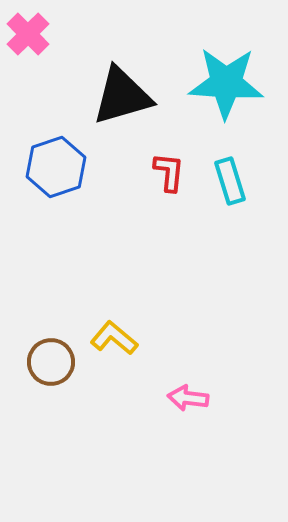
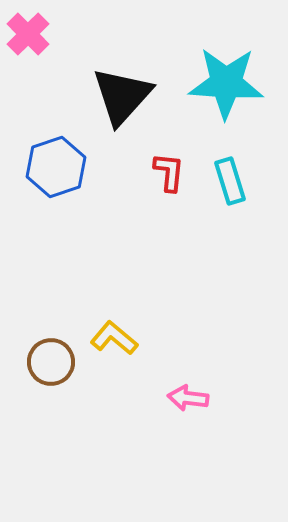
black triangle: rotated 32 degrees counterclockwise
